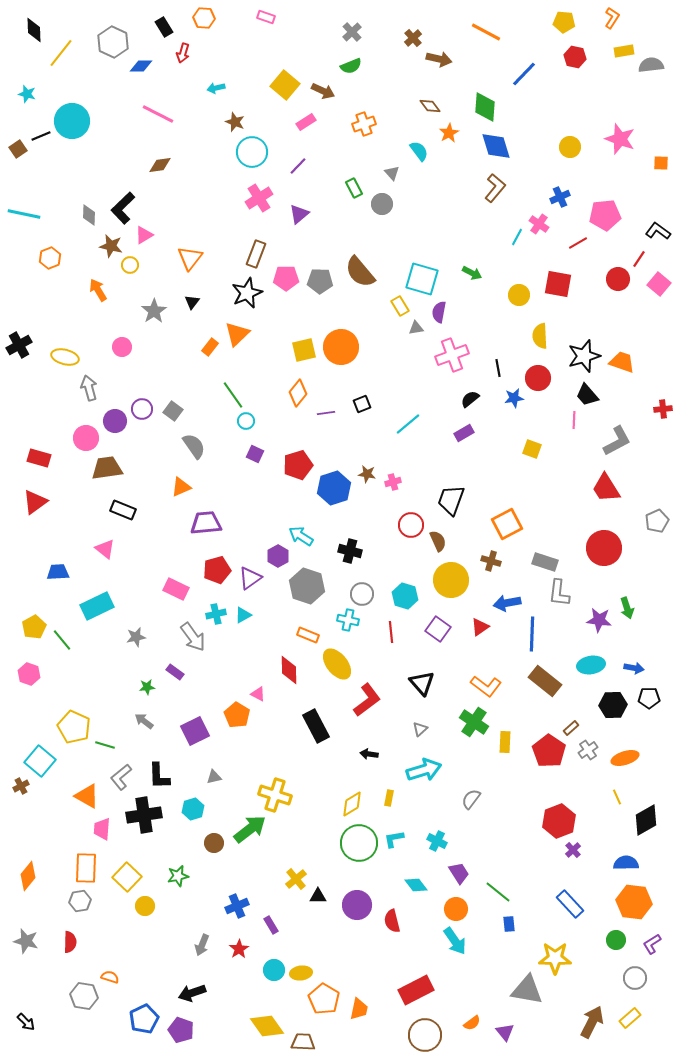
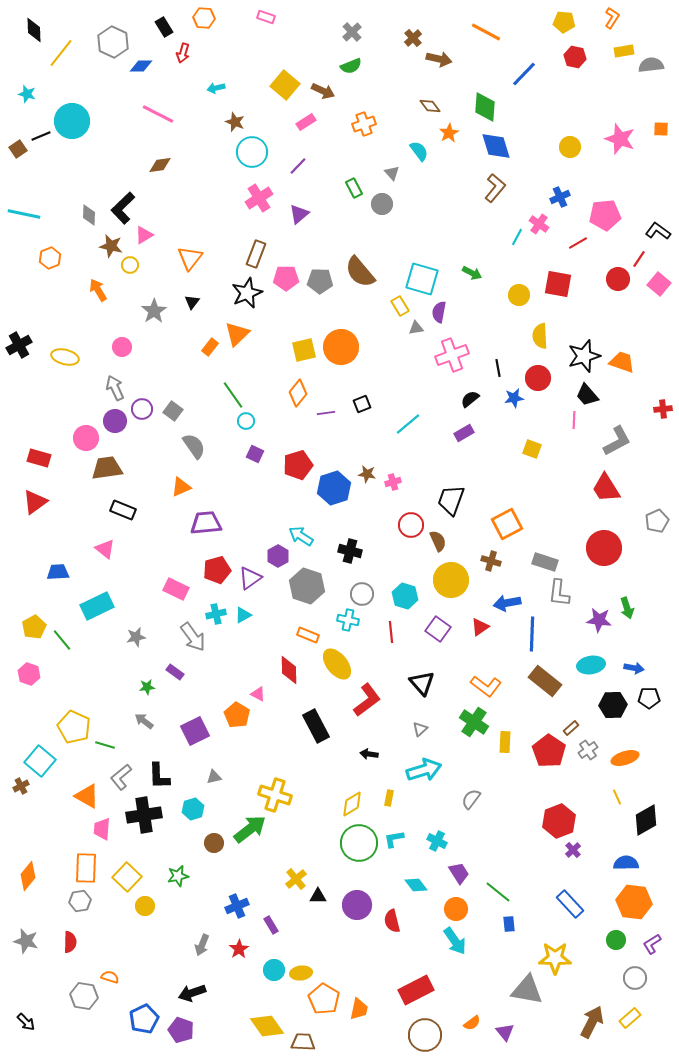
orange square at (661, 163): moved 34 px up
gray arrow at (89, 388): moved 26 px right; rotated 10 degrees counterclockwise
